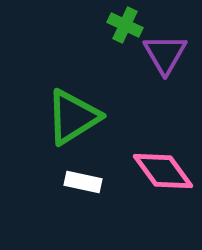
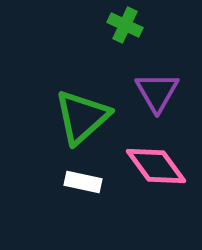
purple triangle: moved 8 px left, 38 px down
green triangle: moved 9 px right; rotated 10 degrees counterclockwise
pink diamond: moved 7 px left, 5 px up
